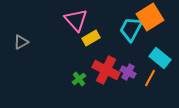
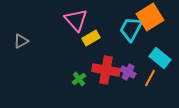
gray triangle: moved 1 px up
red cross: rotated 16 degrees counterclockwise
